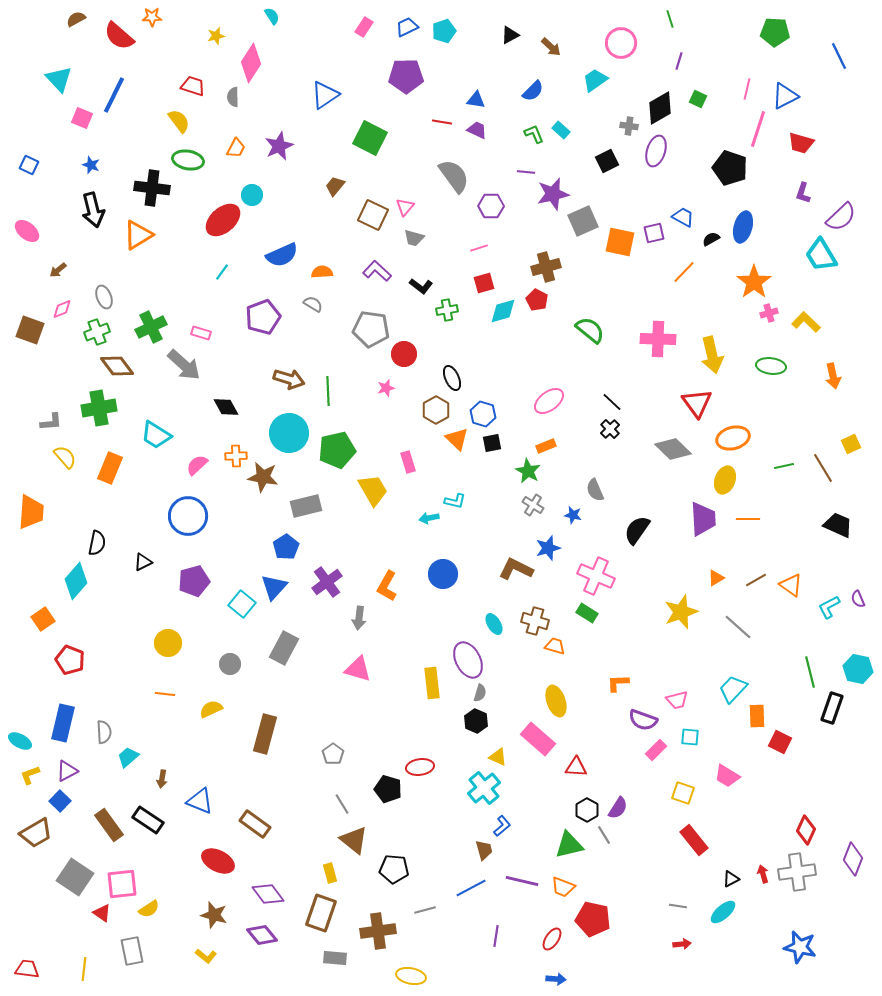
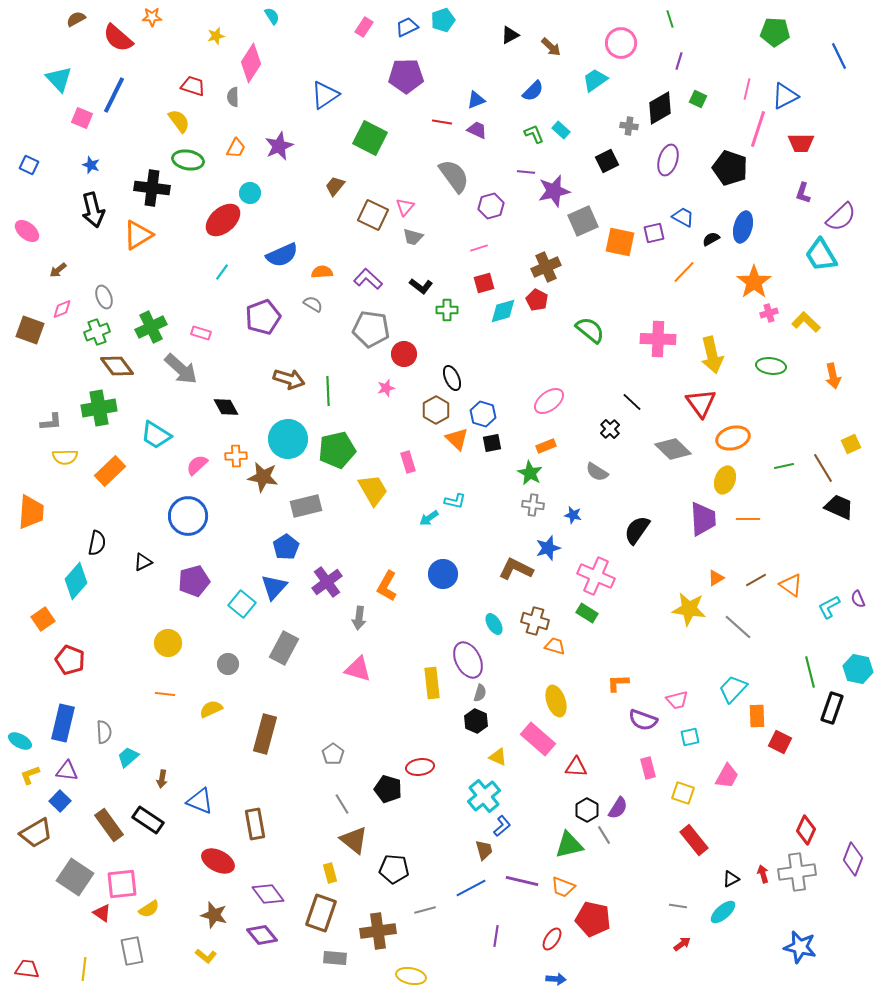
cyan pentagon at (444, 31): moved 1 px left, 11 px up
red semicircle at (119, 36): moved 1 px left, 2 px down
blue triangle at (476, 100): rotated 30 degrees counterclockwise
red trapezoid at (801, 143): rotated 16 degrees counterclockwise
purple ellipse at (656, 151): moved 12 px right, 9 px down
purple star at (553, 194): moved 1 px right, 3 px up
cyan circle at (252, 195): moved 2 px left, 2 px up
purple hexagon at (491, 206): rotated 15 degrees counterclockwise
gray trapezoid at (414, 238): moved 1 px left, 1 px up
brown cross at (546, 267): rotated 8 degrees counterclockwise
purple L-shape at (377, 271): moved 9 px left, 8 px down
green cross at (447, 310): rotated 10 degrees clockwise
gray arrow at (184, 365): moved 3 px left, 4 px down
black line at (612, 402): moved 20 px right
red triangle at (697, 403): moved 4 px right
cyan circle at (289, 433): moved 1 px left, 6 px down
yellow semicircle at (65, 457): rotated 130 degrees clockwise
orange rectangle at (110, 468): moved 3 px down; rotated 24 degrees clockwise
green star at (528, 471): moved 2 px right, 2 px down
gray semicircle at (595, 490): moved 2 px right, 18 px up; rotated 35 degrees counterclockwise
gray cross at (533, 505): rotated 25 degrees counterclockwise
cyan arrow at (429, 518): rotated 24 degrees counterclockwise
black trapezoid at (838, 525): moved 1 px right, 18 px up
yellow star at (681, 612): moved 8 px right, 3 px up; rotated 28 degrees clockwise
gray circle at (230, 664): moved 2 px left
cyan square at (690, 737): rotated 18 degrees counterclockwise
pink rectangle at (656, 750): moved 8 px left, 18 px down; rotated 60 degrees counterclockwise
purple triangle at (67, 771): rotated 35 degrees clockwise
pink trapezoid at (727, 776): rotated 92 degrees counterclockwise
cyan cross at (484, 788): moved 8 px down
brown rectangle at (255, 824): rotated 44 degrees clockwise
red arrow at (682, 944): rotated 30 degrees counterclockwise
